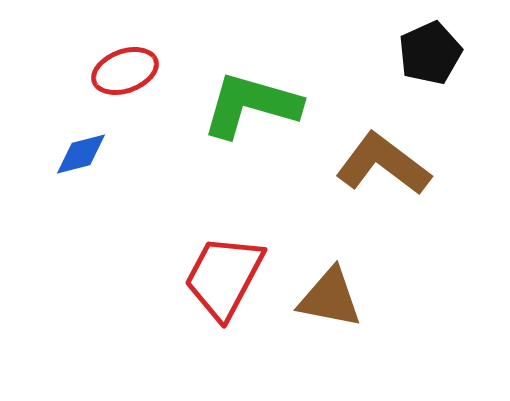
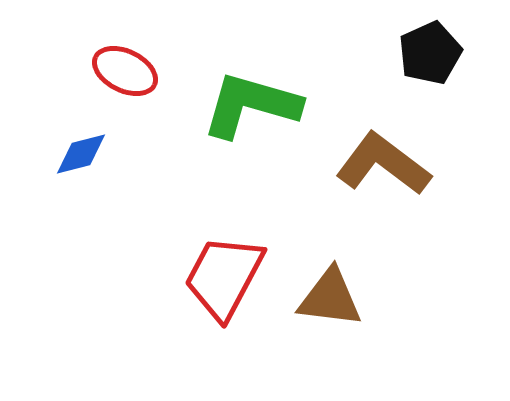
red ellipse: rotated 46 degrees clockwise
brown triangle: rotated 4 degrees counterclockwise
